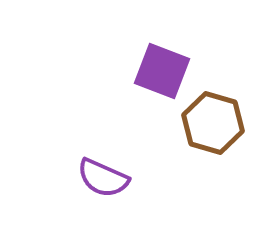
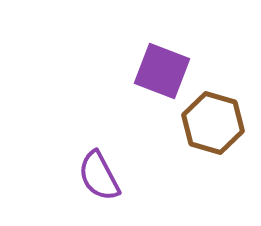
purple semicircle: moved 4 px left, 2 px up; rotated 38 degrees clockwise
